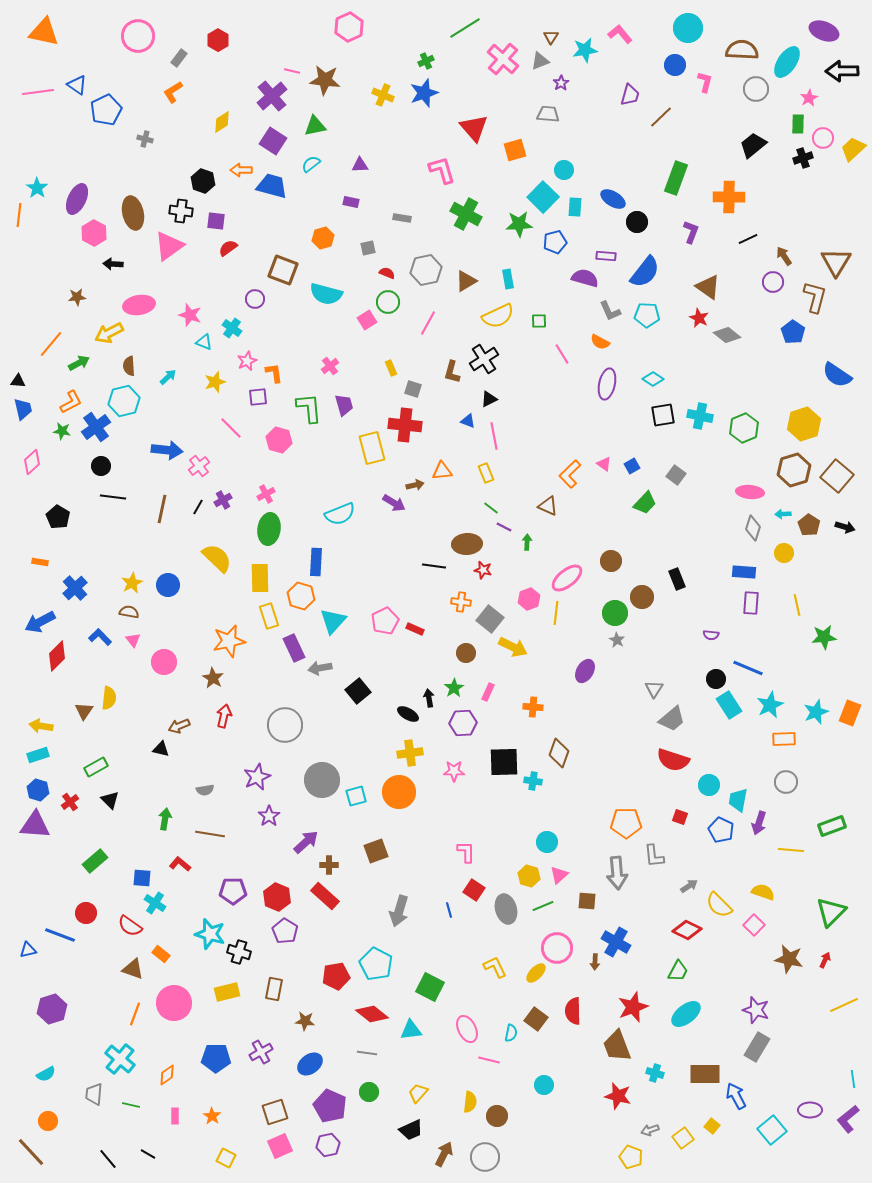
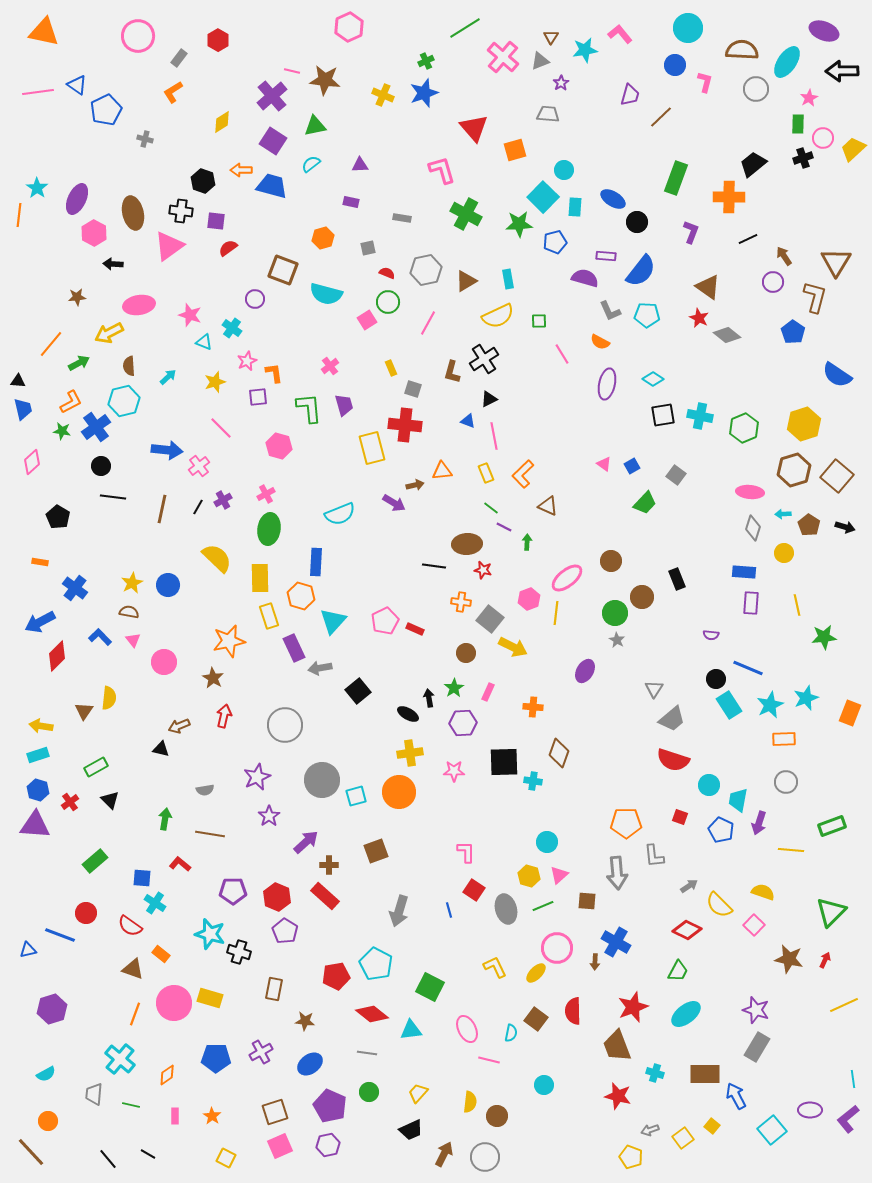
pink cross at (503, 59): moved 2 px up
black trapezoid at (753, 145): moved 19 px down
blue semicircle at (645, 272): moved 4 px left, 1 px up
pink line at (231, 428): moved 10 px left
pink hexagon at (279, 440): moved 6 px down
orange L-shape at (570, 474): moved 47 px left
blue cross at (75, 588): rotated 10 degrees counterclockwise
cyan star at (816, 712): moved 10 px left, 14 px up
yellow rectangle at (227, 992): moved 17 px left, 6 px down; rotated 30 degrees clockwise
